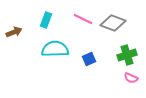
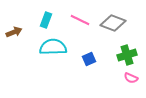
pink line: moved 3 px left, 1 px down
cyan semicircle: moved 2 px left, 2 px up
